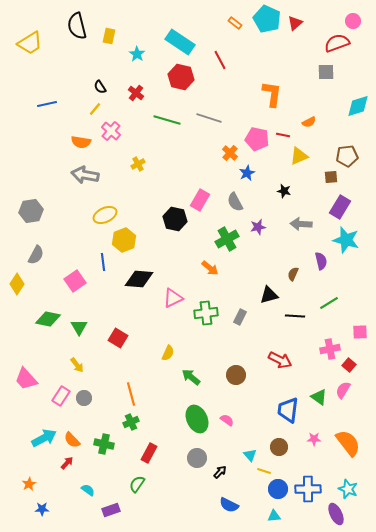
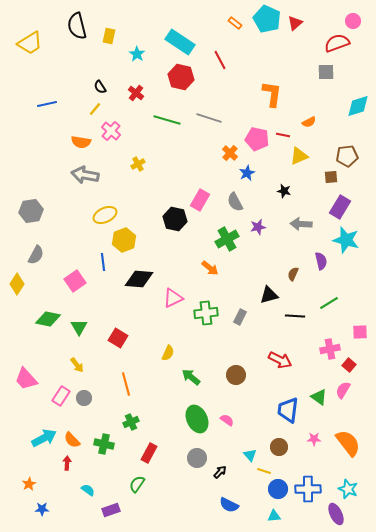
orange line at (131, 394): moved 5 px left, 10 px up
red arrow at (67, 463): rotated 40 degrees counterclockwise
